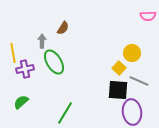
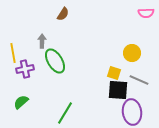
pink semicircle: moved 2 px left, 3 px up
brown semicircle: moved 14 px up
green ellipse: moved 1 px right, 1 px up
yellow square: moved 5 px left, 5 px down; rotated 24 degrees counterclockwise
gray line: moved 1 px up
